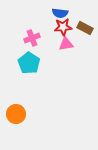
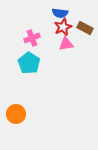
red star: rotated 18 degrees counterclockwise
